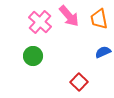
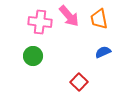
pink cross: rotated 35 degrees counterclockwise
